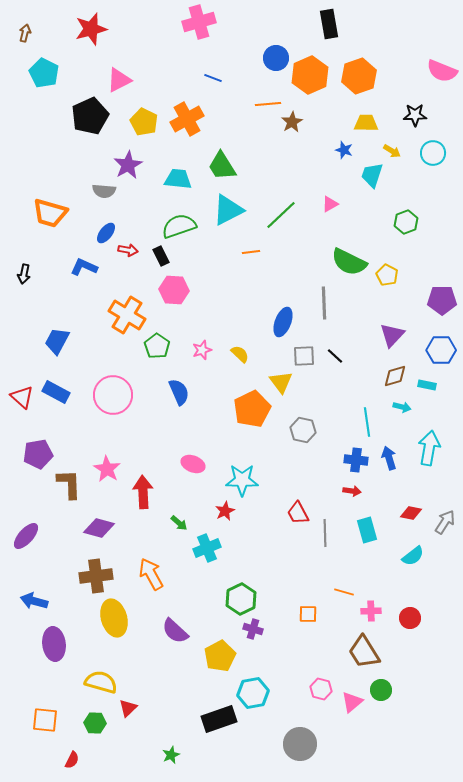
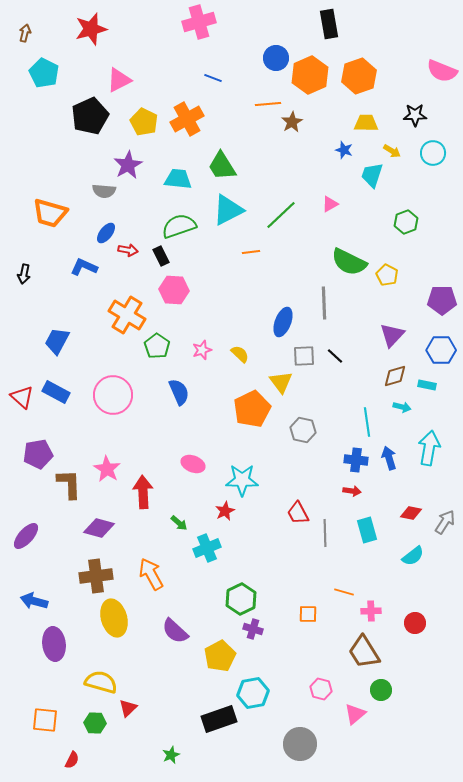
red circle at (410, 618): moved 5 px right, 5 px down
pink triangle at (352, 702): moved 3 px right, 12 px down
